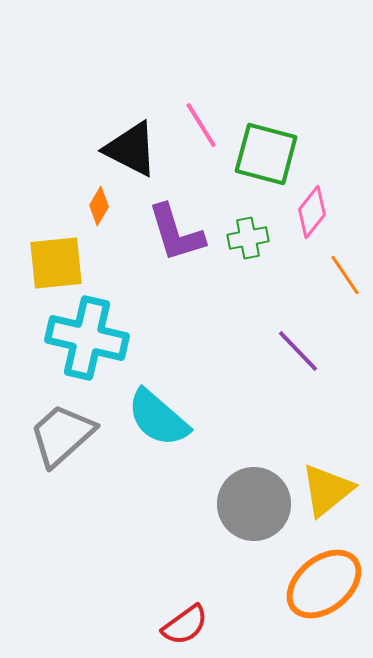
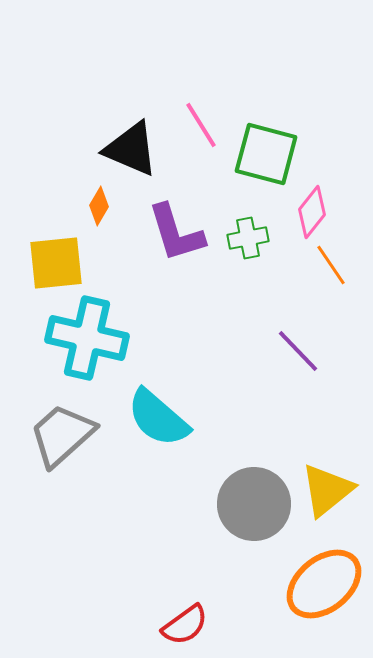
black triangle: rotated 4 degrees counterclockwise
orange line: moved 14 px left, 10 px up
